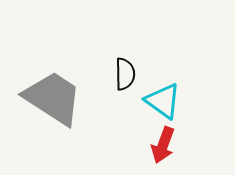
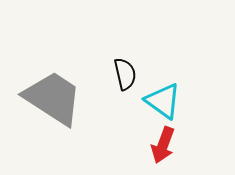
black semicircle: rotated 12 degrees counterclockwise
